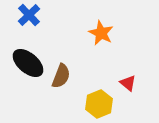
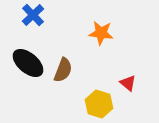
blue cross: moved 4 px right
orange star: rotated 20 degrees counterclockwise
brown semicircle: moved 2 px right, 6 px up
yellow hexagon: rotated 20 degrees counterclockwise
